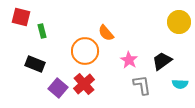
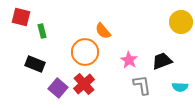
yellow circle: moved 2 px right
orange semicircle: moved 3 px left, 2 px up
orange circle: moved 1 px down
black trapezoid: rotated 15 degrees clockwise
cyan semicircle: moved 3 px down
